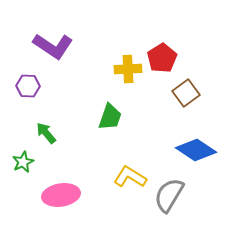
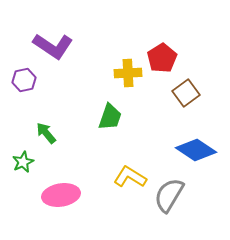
yellow cross: moved 4 px down
purple hexagon: moved 4 px left, 6 px up; rotated 15 degrees counterclockwise
